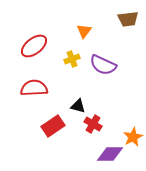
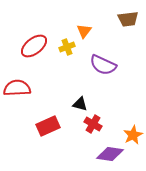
yellow cross: moved 5 px left, 12 px up
red semicircle: moved 17 px left
black triangle: moved 2 px right, 2 px up
red rectangle: moved 5 px left; rotated 10 degrees clockwise
orange star: moved 2 px up
purple diamond: rotated 8 degrees clockwise
